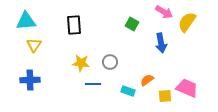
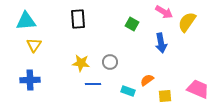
black rectangle: moved 4 px right, 6 px up
pink trapezoid: moved 11 px right, 1 px down
